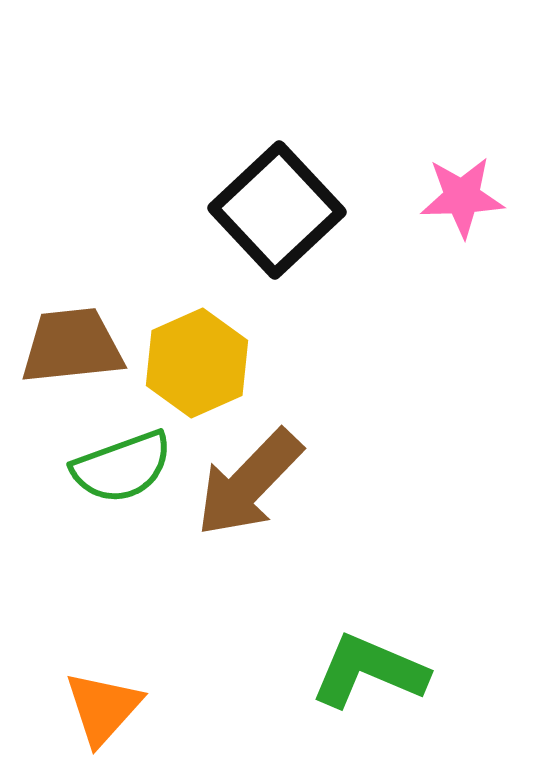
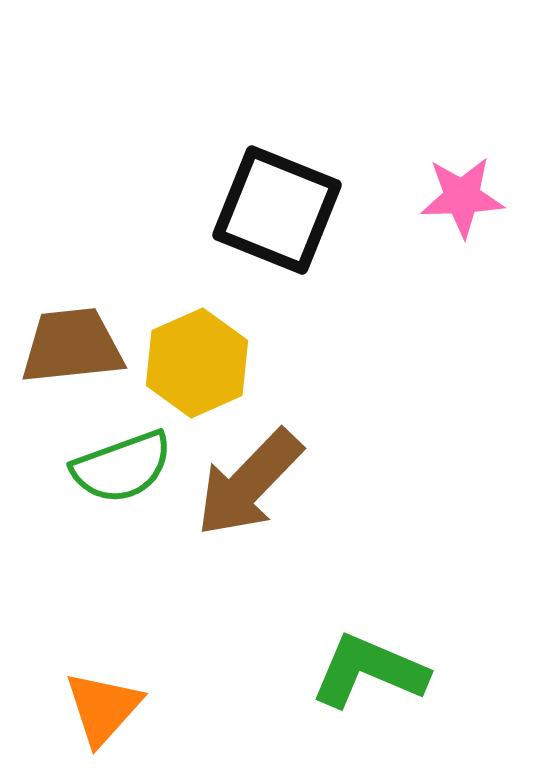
black square: rotated 25 degrees counterclockwise
